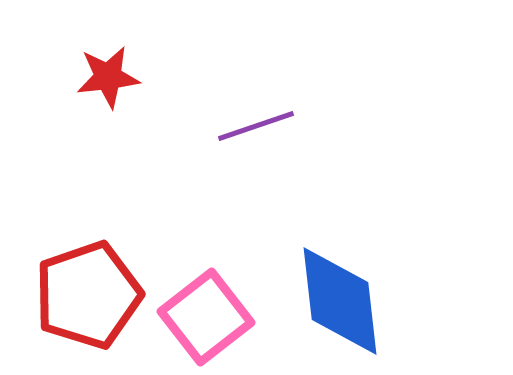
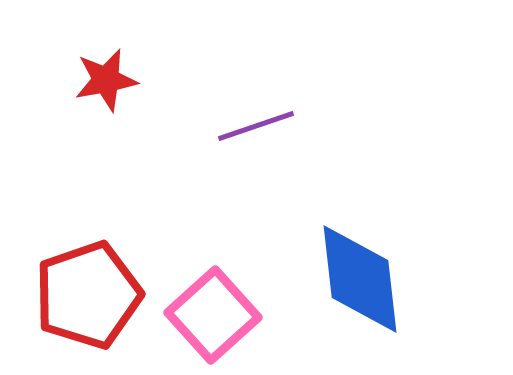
red star: moved 2 px left, 3 px down; rotated 4 degrees counterclockwise
blue diamond: moved 20 px right, 22 px up
pink square: moved 7 px right, 2 px up; rotated 4 degrees counterclockwise
